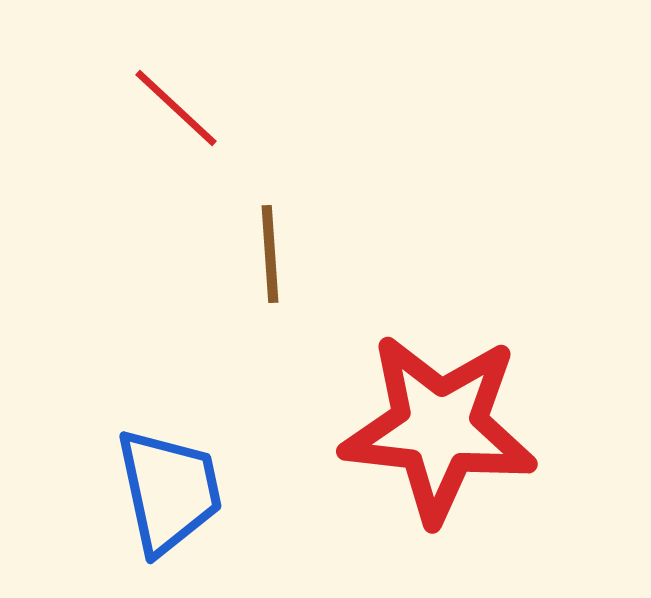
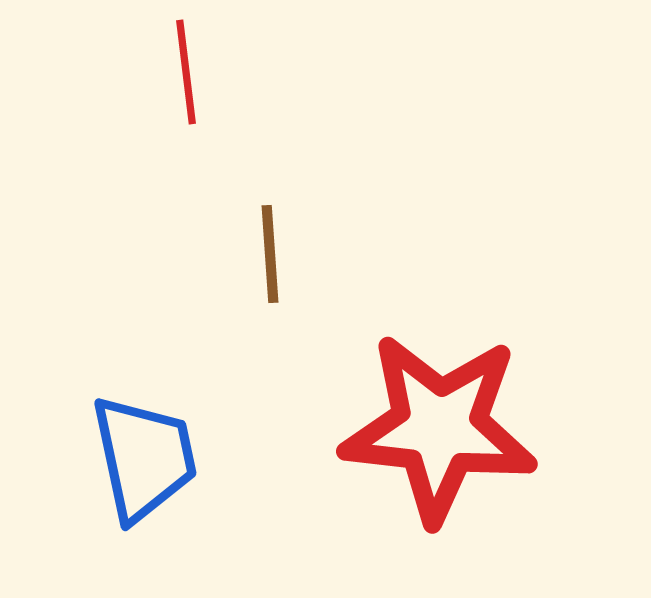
red line: moved 10 px right, 36 px up; rotated 40 degrees clockwise
blue trapezoid: moved 25 px left, 33 px up
